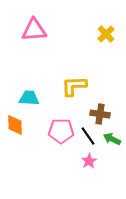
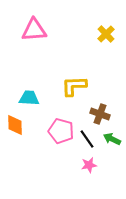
brown cross: rotated 12 degrees clockwise
pink pentagon: rotated 15 degrees clockwise
black line: moved 1 px left, 3 px down
pink star: moved 4 px down; rotated 21 degrees clockwise
